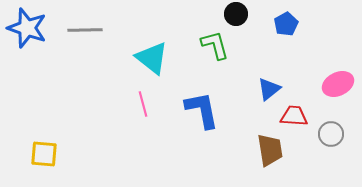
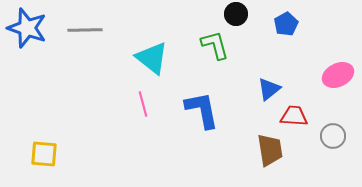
pink ellipse: moved 9 px up
gray circle: moved 2 px right, 2 px down
